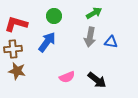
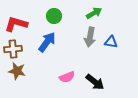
black arrow: moved 2 px left, 2 px down
